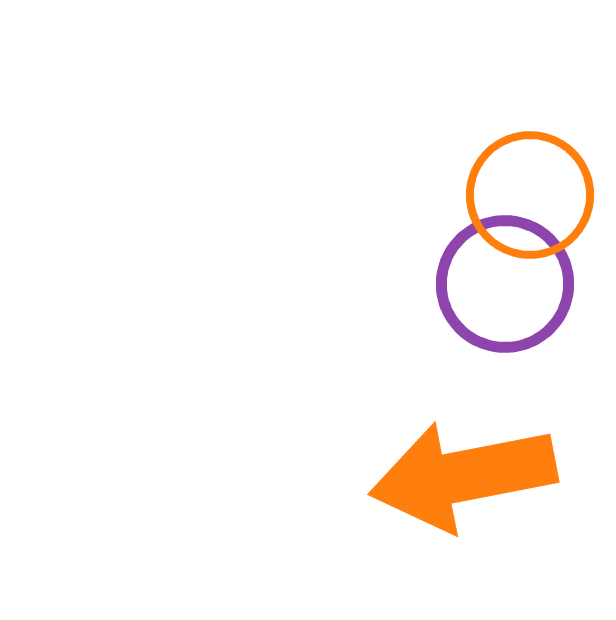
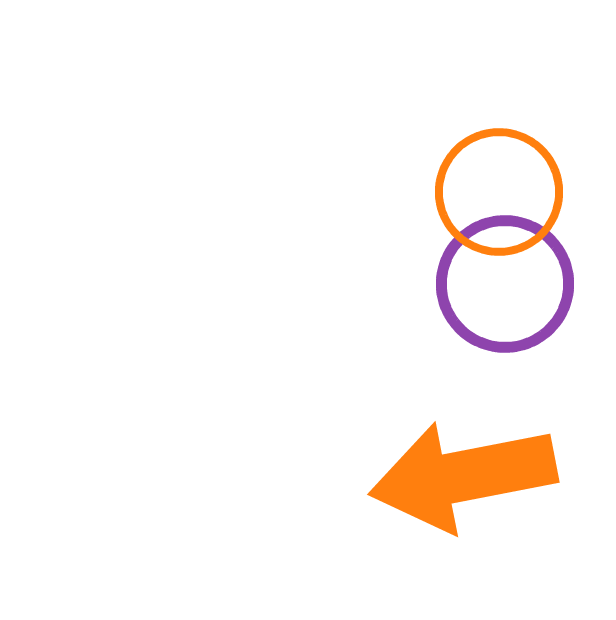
orange circle: moved 31 px left, 3 px up
